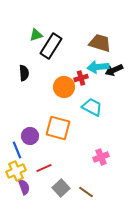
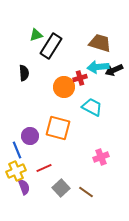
red cross: moved 1 px left
